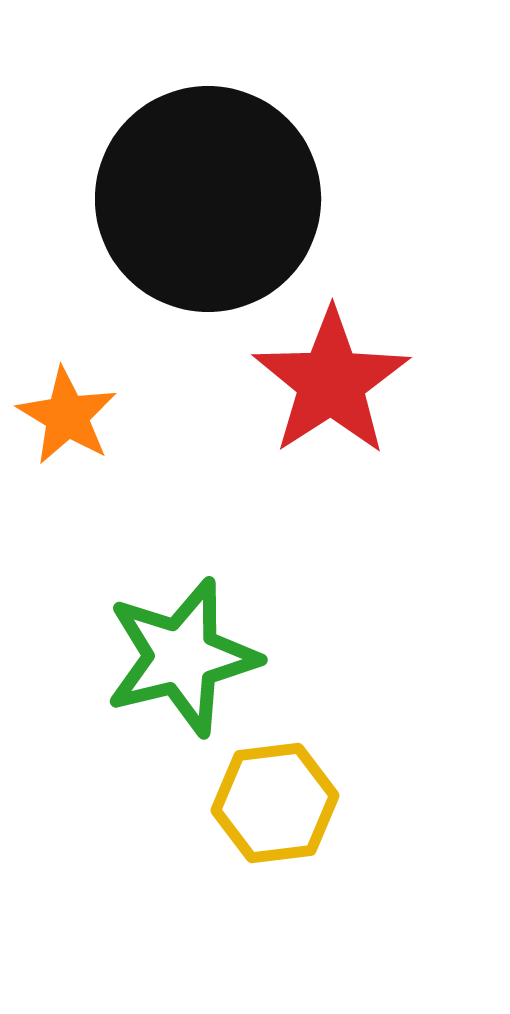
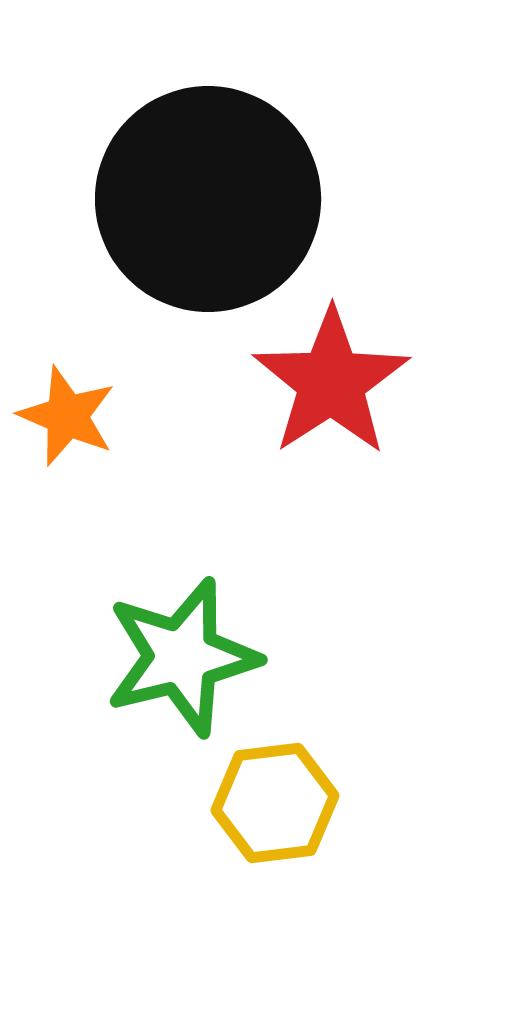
orange star: rotated 8 degrees counterclockwise
